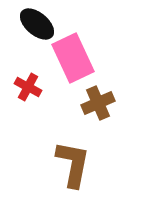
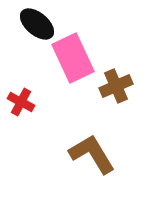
red cross: moved 7 px left, 15 px down
brown cross: moved 18 px right, 17 px up
brown L-shape: moved 19 px right, 10 px up; rotated 42 degrees counterclockwise
